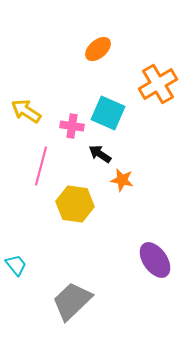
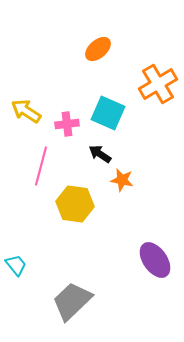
pink cross: moved 5 px left, 2 px up; rotated 15 degrees counterclockwise
